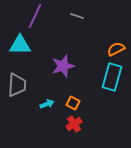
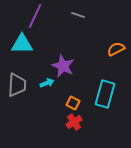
gray line: moved 1 px right, 1 px up
cyan triangle: moved 2 px right, 1 px up
purple star: rotated 30 degrees counterclockwise
cyan rectangle: moved 7 px left, 17 px down
cyan arrow: moved 21 px up
red cross: moved 2 px up
